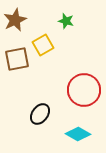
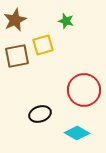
yellow square: rotated 15 degrees clockwise
brown square: moved 3 px up
black ellipse: rotated 35 degrees clockwise
cyan diamond: moved 1 px left, 1 px up
